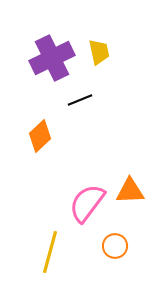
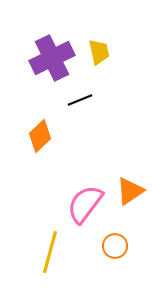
orange triangle: rotated 32 degrees counterclockwise
pink semicircle: moved 2 px left, 1 px down
